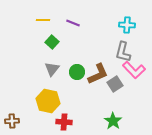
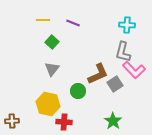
green circle: moved 1 px right, 19 px down
yellow hexagon: moved 3 px down
